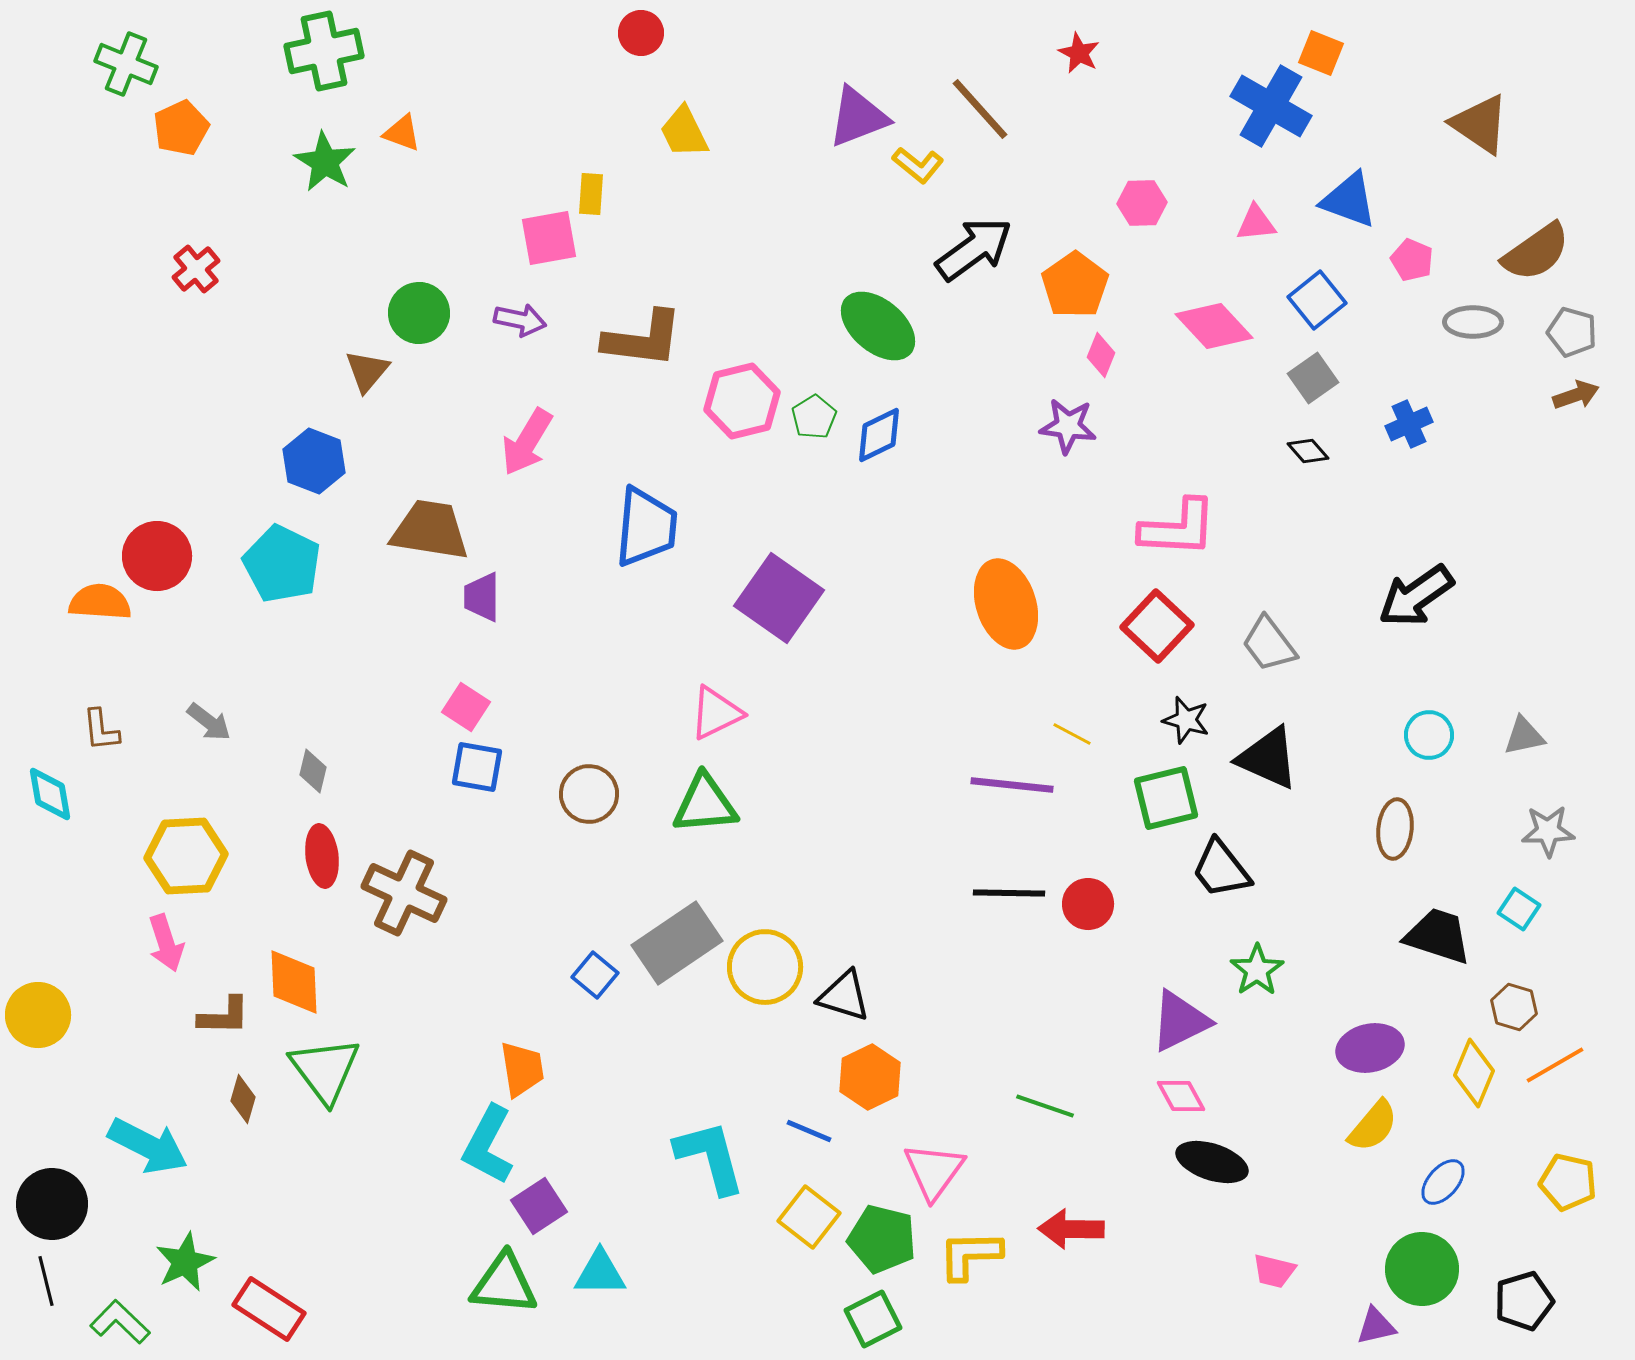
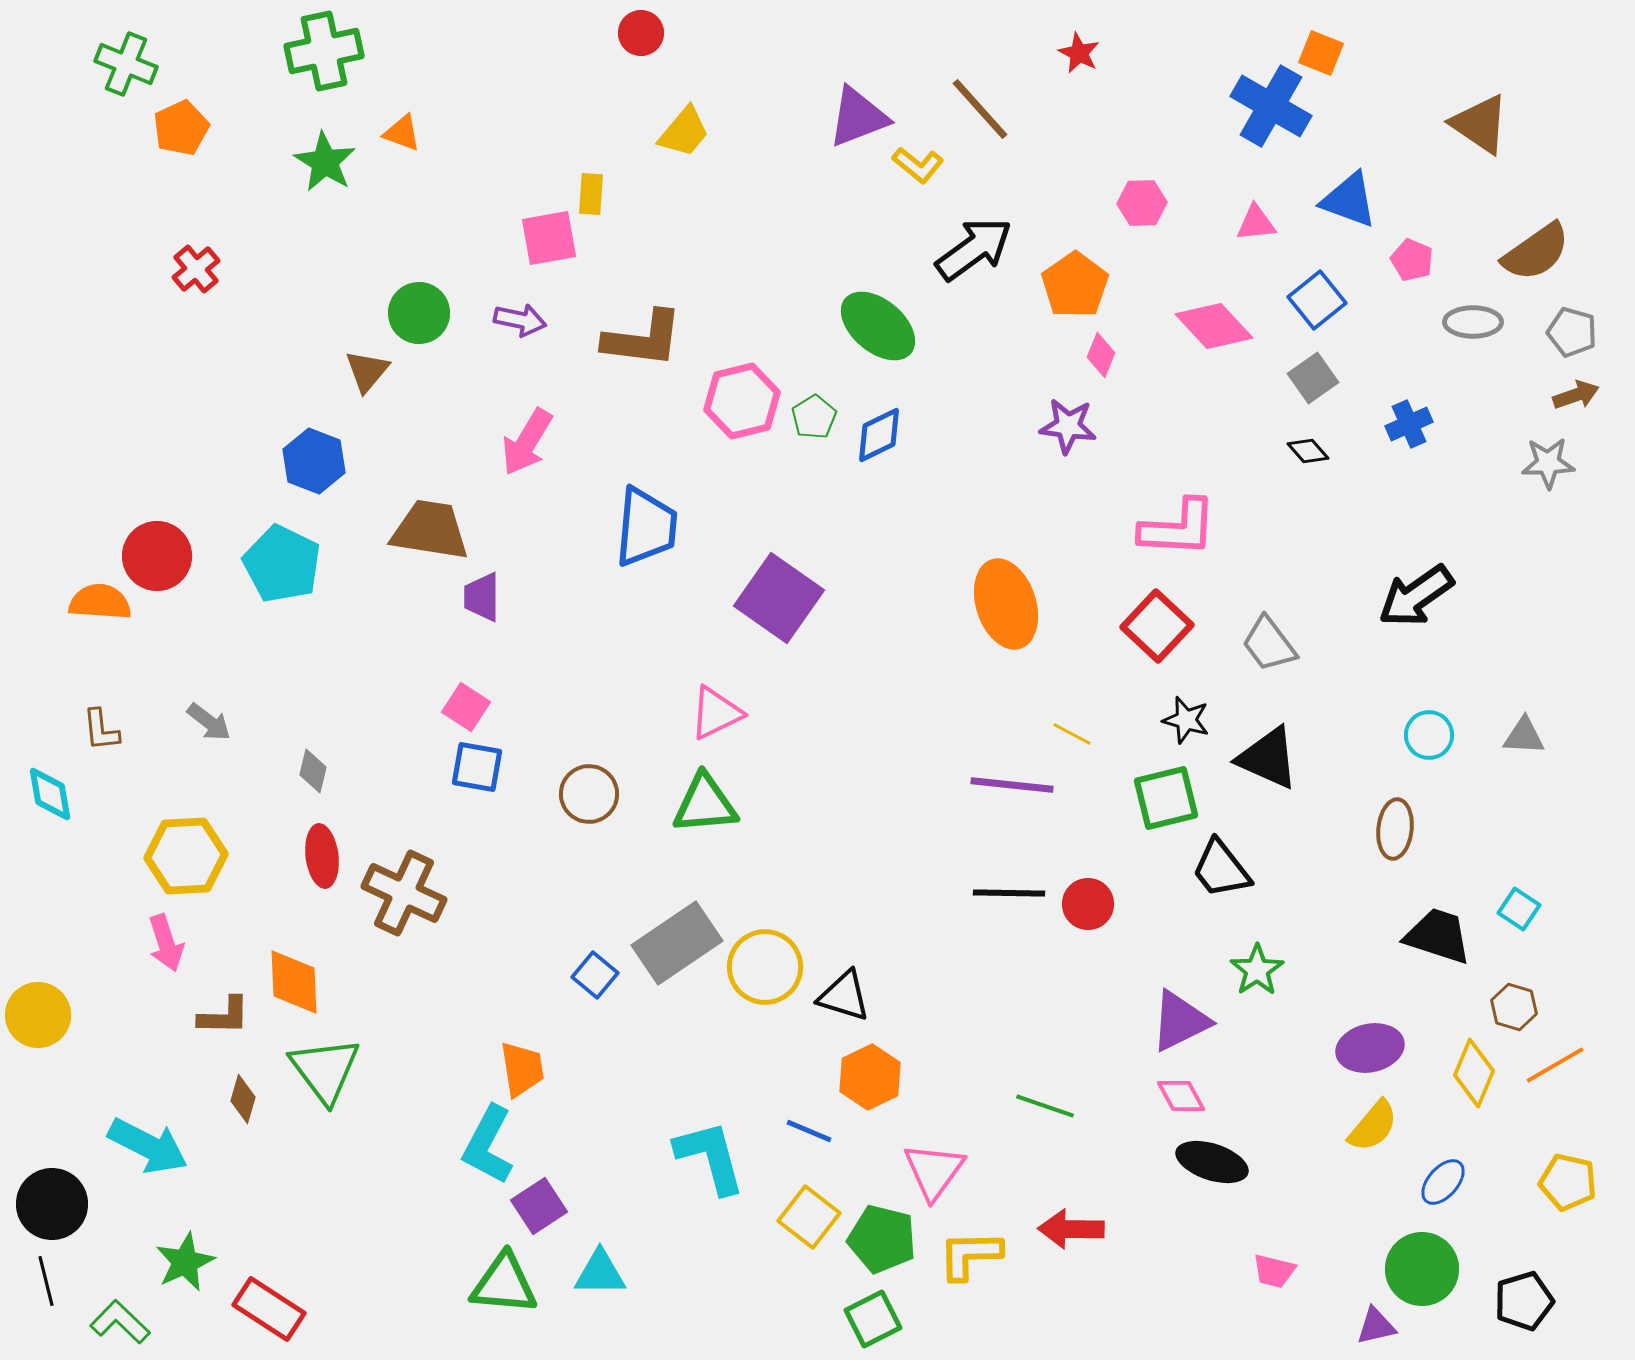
yellow trapezoid at (684, 132): rotated 114 degrees counterclockwise
gray triangle at (1524, 736): rotated 15 degrees clockwise
gray star at (1548, 831): moved 368 px up
